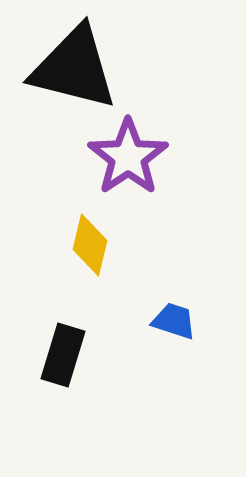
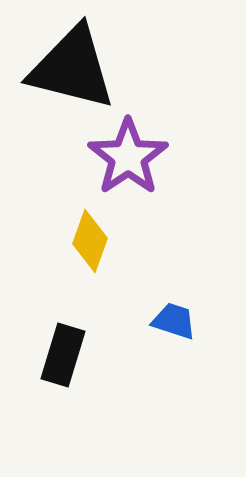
black triangle: moved 2 px left
yellow diamond: moved 4 px up; rotated 6 degrees clockwise
